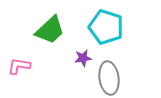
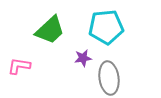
cyan pentagon: rotated 24 degrees counterclockwise
